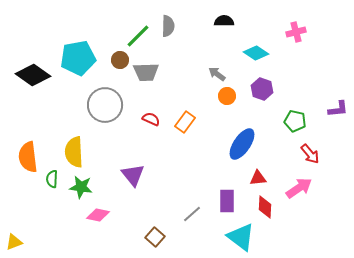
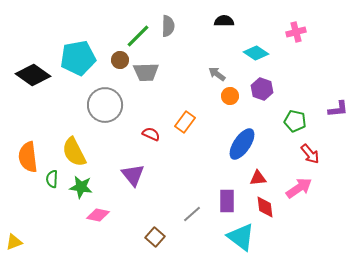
orange circle: moved 3 px right
red semicircle: moved 15 px down
yellow semicircle: rotated 24 degrees counterclockwise
red diamond: rotated 10 degrees counterclockwise
